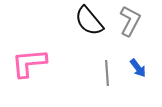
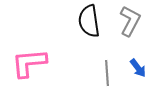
black semicircle: rotated 32 degrees clockwise
